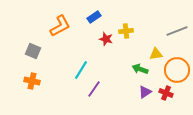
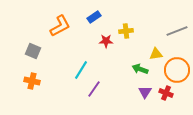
red star: moved 2 px down; rotated 16 degrees counterclockwise
purple triangle: rotated 24 degrees counterclockwise
